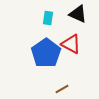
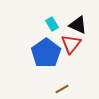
black triangle: moved 11 px down
cyan rectangle: moved 4 px right, 6 px down; rotated 40 degrees counterclockwise
red triangle: rotated 40 degrees clockwise
